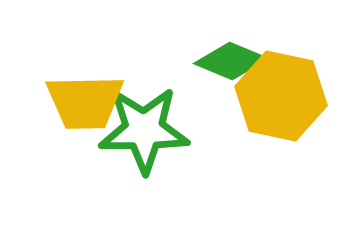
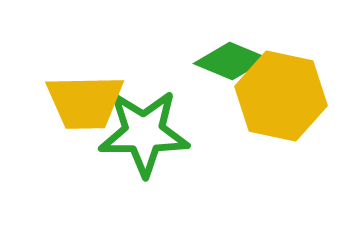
green star: moved 3 px down
